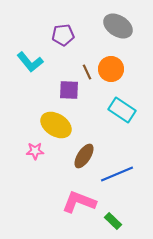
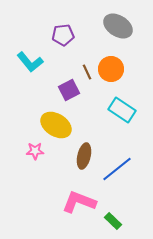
purple square: rotated 30 degrees counterclockwise
brown ellipse: rotated 20 degrees counterclockwise
blue line: moved 5 px up; rotated 16 degrees counterclockwise
